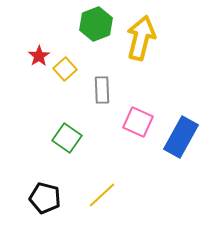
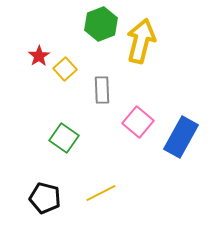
green hexagon: moved 5 px right
yellow arrow: moved 3 px down
pink square: rotated 16 degrees clockwise
green square: moved 3 px left
yellow line: moved 1 px left, 2 px up; rotated 16 degrees clockwise
